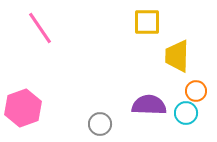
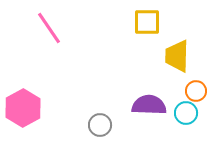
pink line: moved 9 px right
pink hexagon: rotated 9 degrees counterclockwise
gray circle: moved 1 px down
